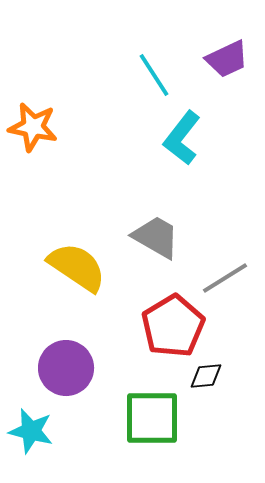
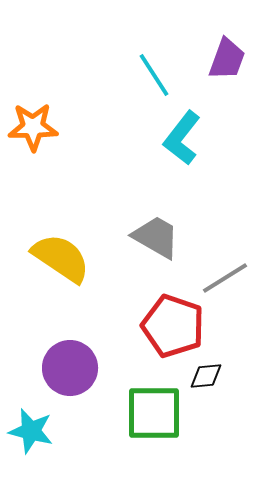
purple trapezoid: rotated 45 degrees counterclockwise
orange star: rotated 12 degrees counterclockwise
yellow semicircle: moved 16 px left, 9 px up
red pentagon: rotated 22 degrees counterclockwise
purple circle: moved 4 px right
green square: moved 2 px right, 5 px up
